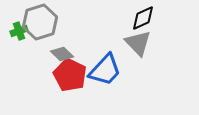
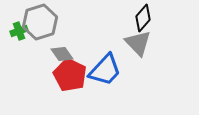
black diamond: rotated 24 degrees counterclockwise
gray diamond: rotated 10 degrees clockwise
